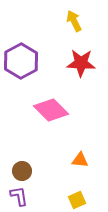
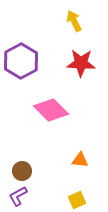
purple L-shape: moved 1 px left; rotated 110 degrees counterclockwise
